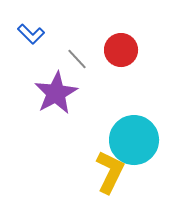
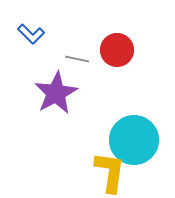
red circle: moved 4 px left
gray line: rotated 35 degrees counterclockwise
yellow L-shape: rotated 18 degrees counterclockwise
